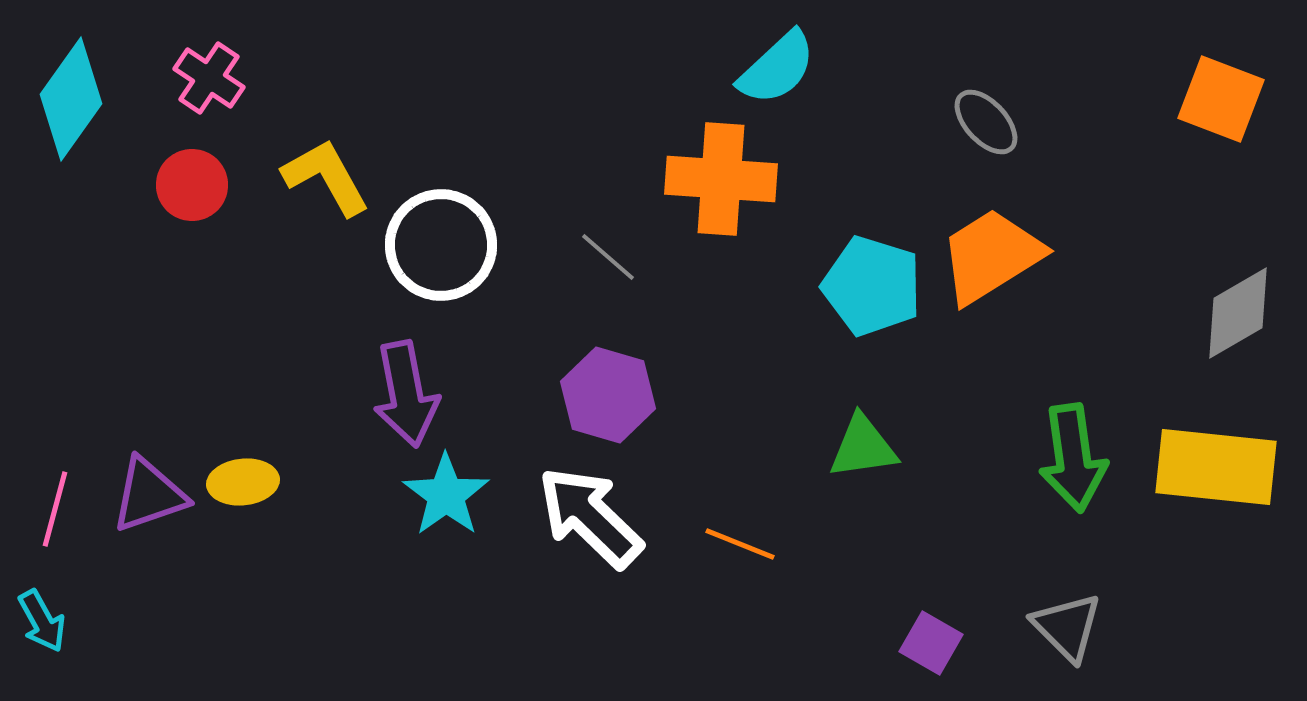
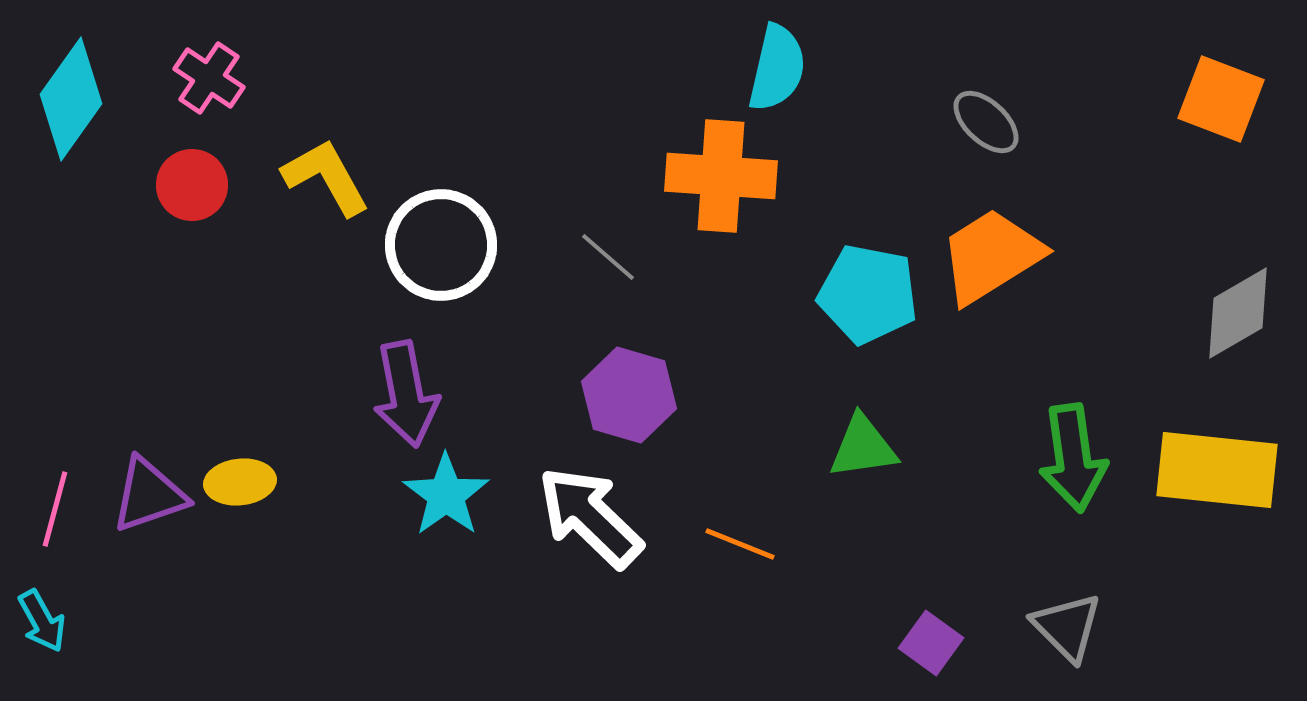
cyan semicircle: rotated 34 degrees counterclockwise
gray ellipse: rotated 4 degrees counterclockwise
orange cross: moved 3 px up
cyan pentagon: moved 4 px left, 8 px down; rotated 6 degrees counterclockwise
purple hexagon: moved 21 px right
yellow rectangle: moved 1 px right, 3 px down
yellow ellipse: moved 3 px left
purple square: rotated 6 degrees clockwise
